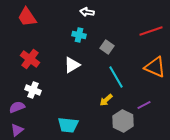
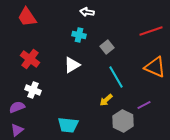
gray square: rotated 16 degrees clockwise
